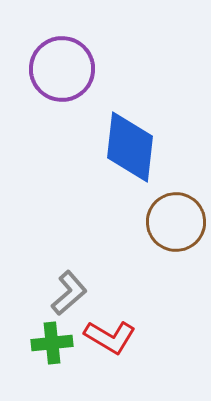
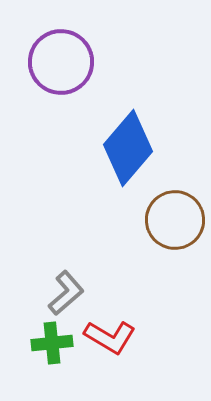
purple circle: moved 1 px left, 7 px up
blue diamond: moved 2 px left, 1 px down; rotated 34 degrees clockwise
brown circle: moved 1 px left, 2 px up
gray L-shape: moved 3 px left
